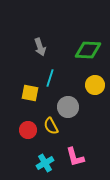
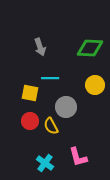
green diamond: moved 2 px right, 2 px up
cyan line: rotated 72 degrees clockwise
gray circle: moved 2 px left
red circle: moved 2 px right, 9 px up
pink L-shape: moved 3 px right
cyan cross: rotated 24 degrees counterclockwise
